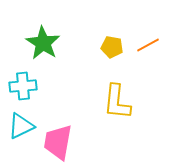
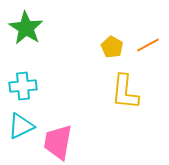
green star: moved 17 px left, 15 px up
yellow pentagon: rotated 20 degrees clockwise
yellow L-shape: moved 8 px right, 10 px up
